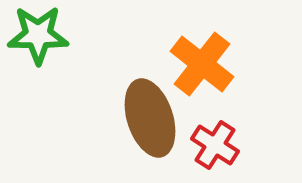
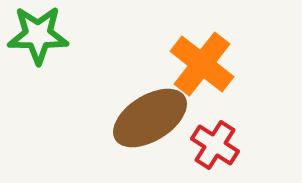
brown ellipse: rotated 76 degrees clockwise
